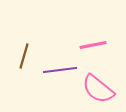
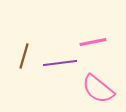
pink line: moved 3 px up
purple line: moved 7 px up
